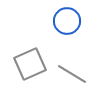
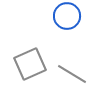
blue circle: moved 5 px up
